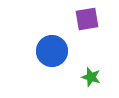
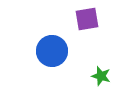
green star: moved 10 px right, 1 px up
